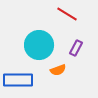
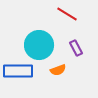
purple rectangle: rotated 56 degrees counterclockwise
blue rectangle: moved 9 px up
